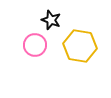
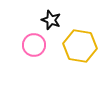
pink circle: moved 1 px left
